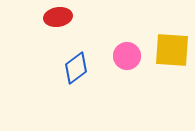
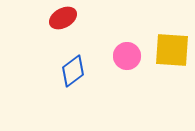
red ellipse: moved 5 px right, 1 px down; rotated 20 degrees counterclockwise
blue diamond: moved 3 px left, 3 px down
